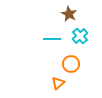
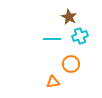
brown star: moved 3 px down
cyan cross: rotated 21 degrees clockwise
orange triangle: moved 5 px left, 1 px up; rotated 32 degrees clockwise
